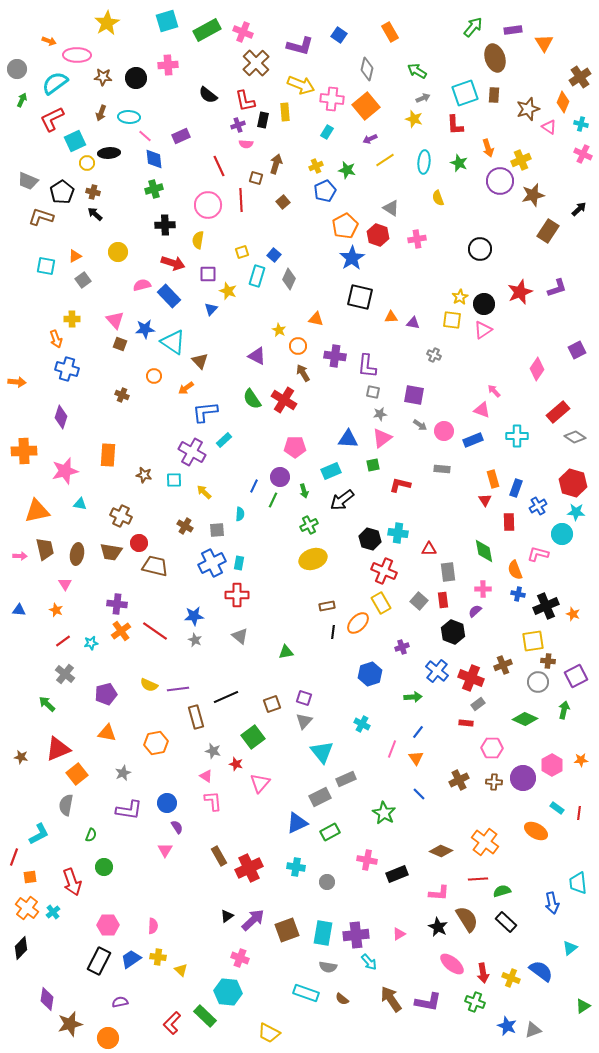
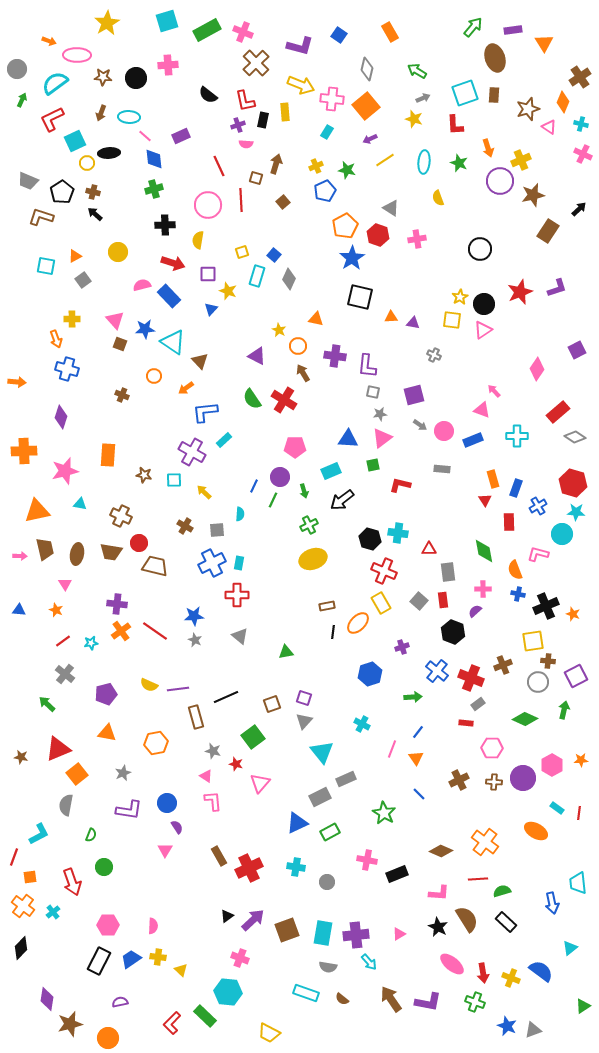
purple square at (414, 395): rotated 25 degrees counterclockwise
orange cross at (27, 908): moved 4 px left, 2 px up
